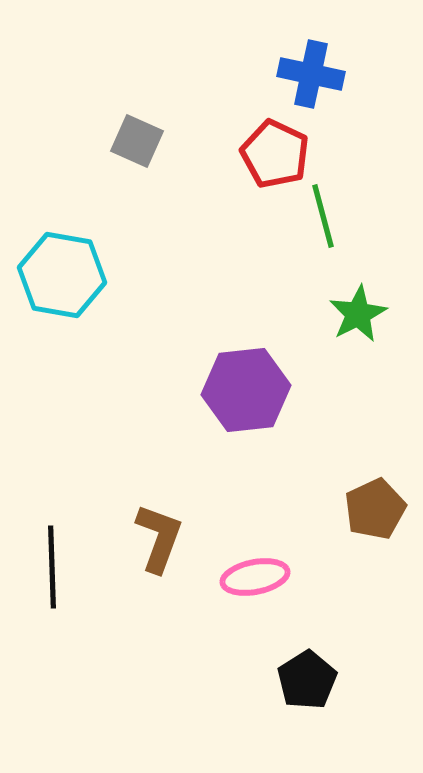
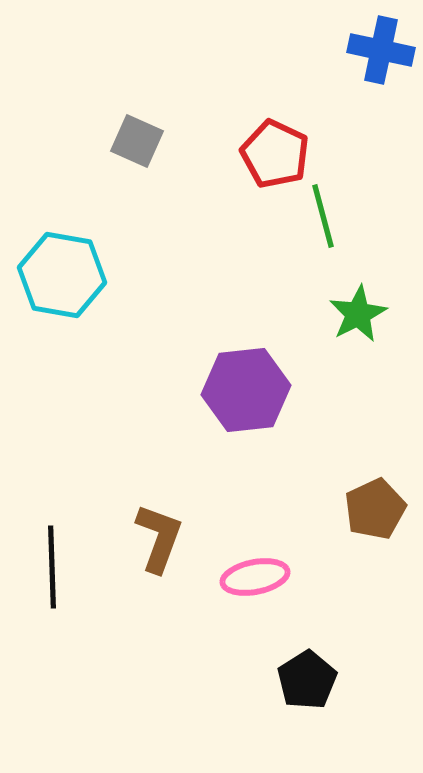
blue cross: moved 70 px right, 24 px up
